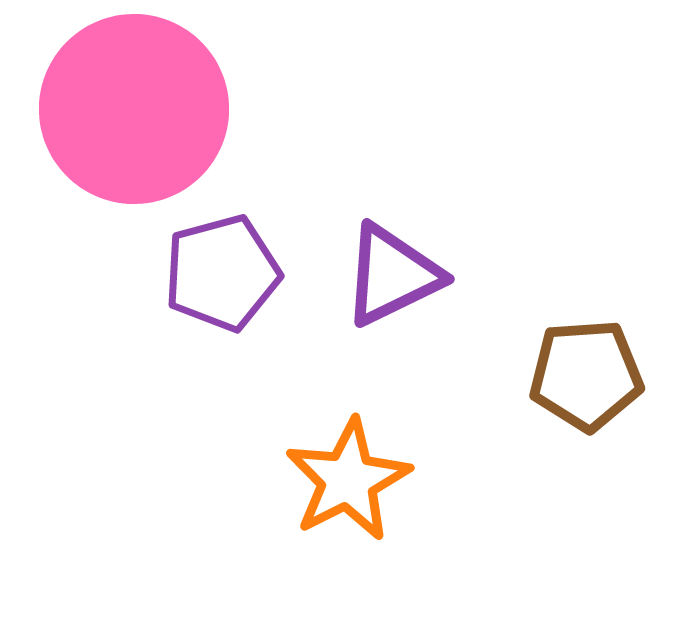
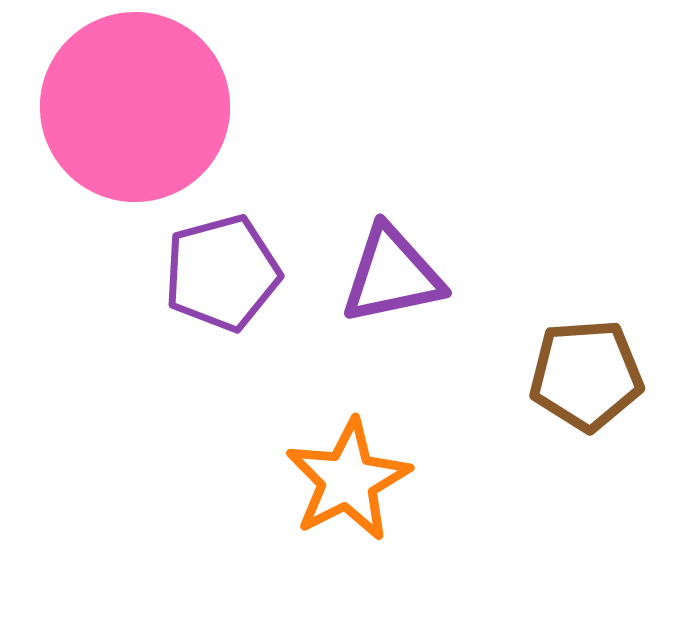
pink circle: moved 1 px right, 2 px up
purple triangle: rotated 14 degrees clockwise
